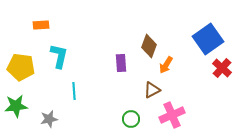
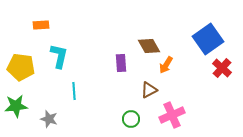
brown diamond: rotated 50 degrees counterclockwise
brown triangle: moved 3 px left
gray star: rotated 30 degrees clockwise
